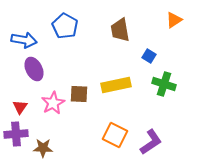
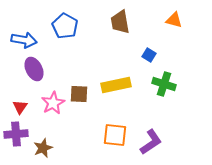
orange triangle: rotated 48 degrees clockwise
brown trapezoid: moved 8 px up
blue square: moved 1 px up
orange square: rotated 20 degrees counterclockwise
brown star: rotated 24 degrees counterclockwise
